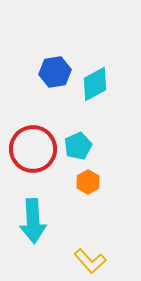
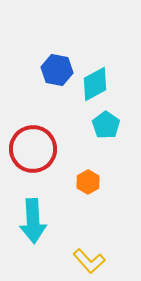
blue hexagon: moved 2 px right, 2 px up; rotated 20 degrees clockwise
cyan pentagon: moved 28 px right, 21 px up; rotated 12 degrees counterclockwise
yellow L-shape: moved 1 px left
